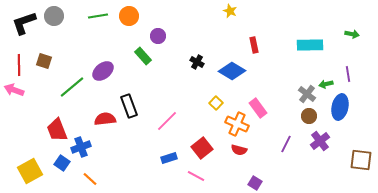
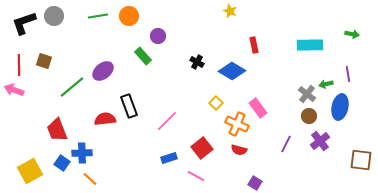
blue cross at (81, 147): moved 1 px right, 6 px down; rotated 18 degrees clockwise
